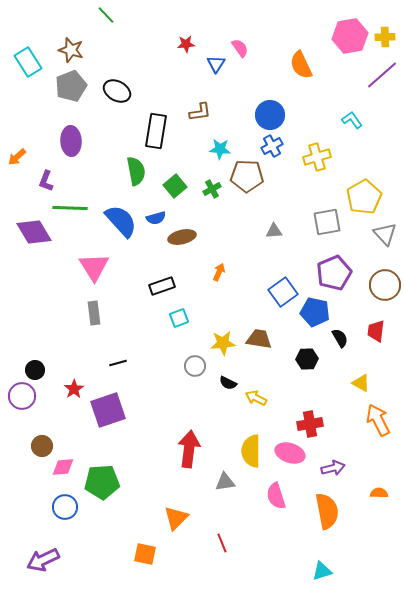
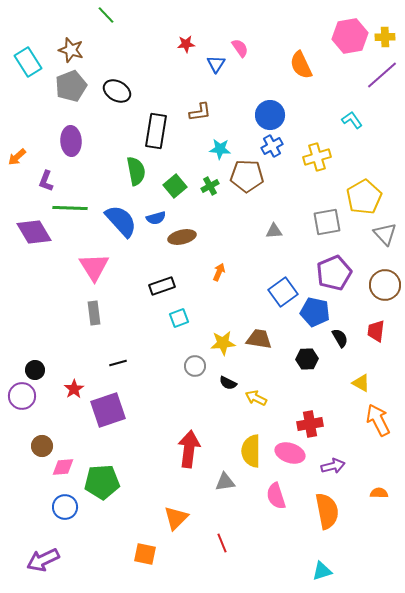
green cross at (212, 189): moved 2 px left, 3 px up
purple arrow at (333, 468): moved 2 px up
